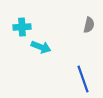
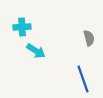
gray semicircle: moved 13 px down; rotated 28 degrees counterclockwise
cyan arrow: moved 5 px left, 4 px down; rotated 12 degrees clockwise
